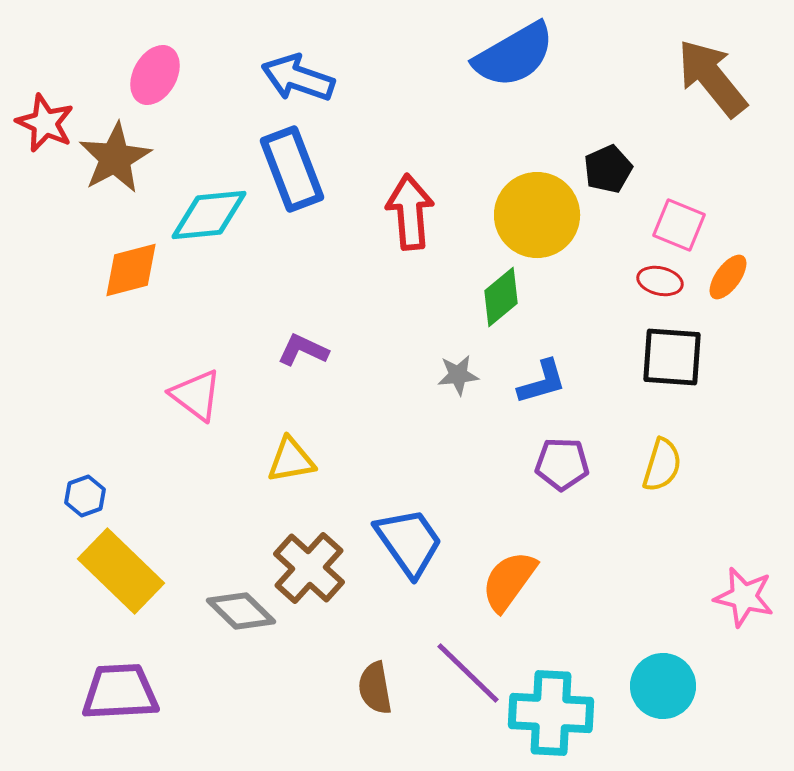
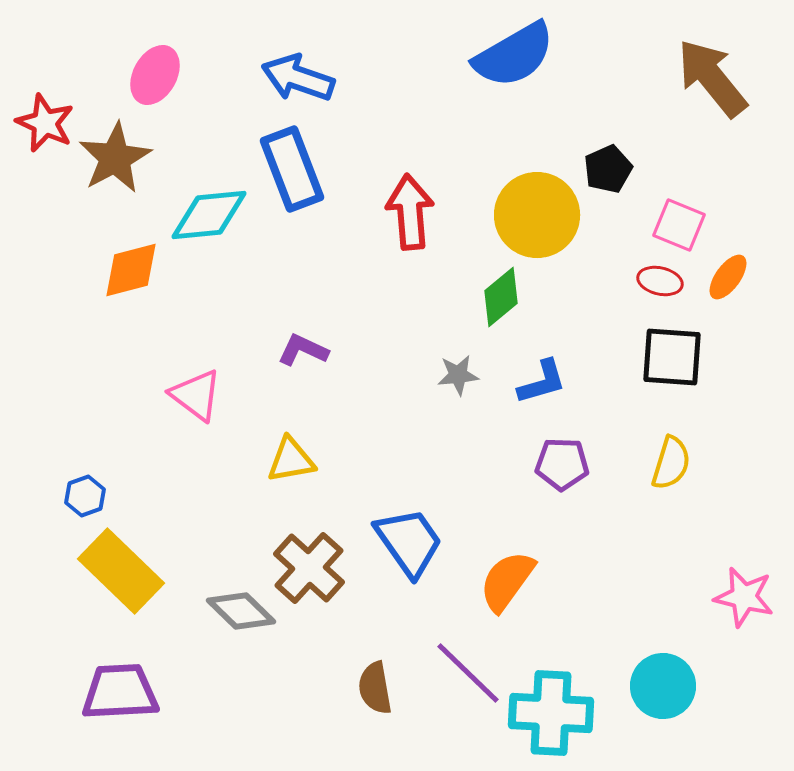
yellow semicircle: moved 9 px right, 2 px up
orange semicircle: moved 2 px left
